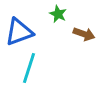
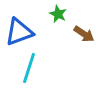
brown arrow: rotated 15 degrees clockwise
